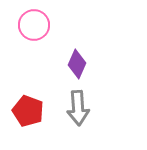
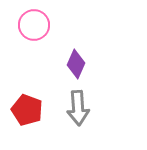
purple diamond: moved 1 px left
red pentagon: moved 1 px left, 1 px up
